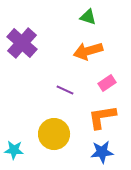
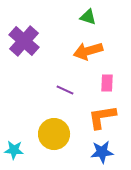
purple cross: moved 2 px right, 2 px up
pink rectangle: rotated 54 degrees counterclockwise
